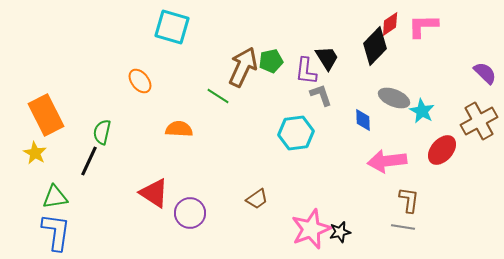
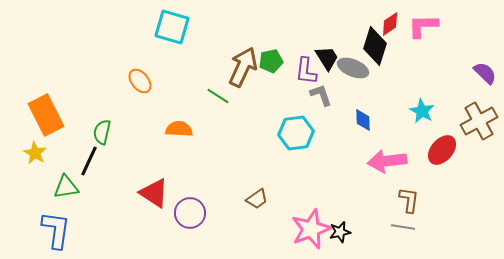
black diamond: rotated 27 degrees counterclockwise
gray ellipse: moved 41 px left, 30 px up
green triangle: moved 11 px right, 10 px up
blue L-shape: moved 2 px up
